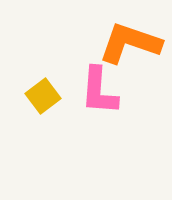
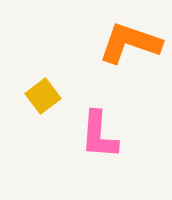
pink L-shape: moved 44 px down
